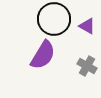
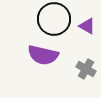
purple semicircle: rotated 72 degrees clockwise
gray cross: moved 1 px left, 3 px down
